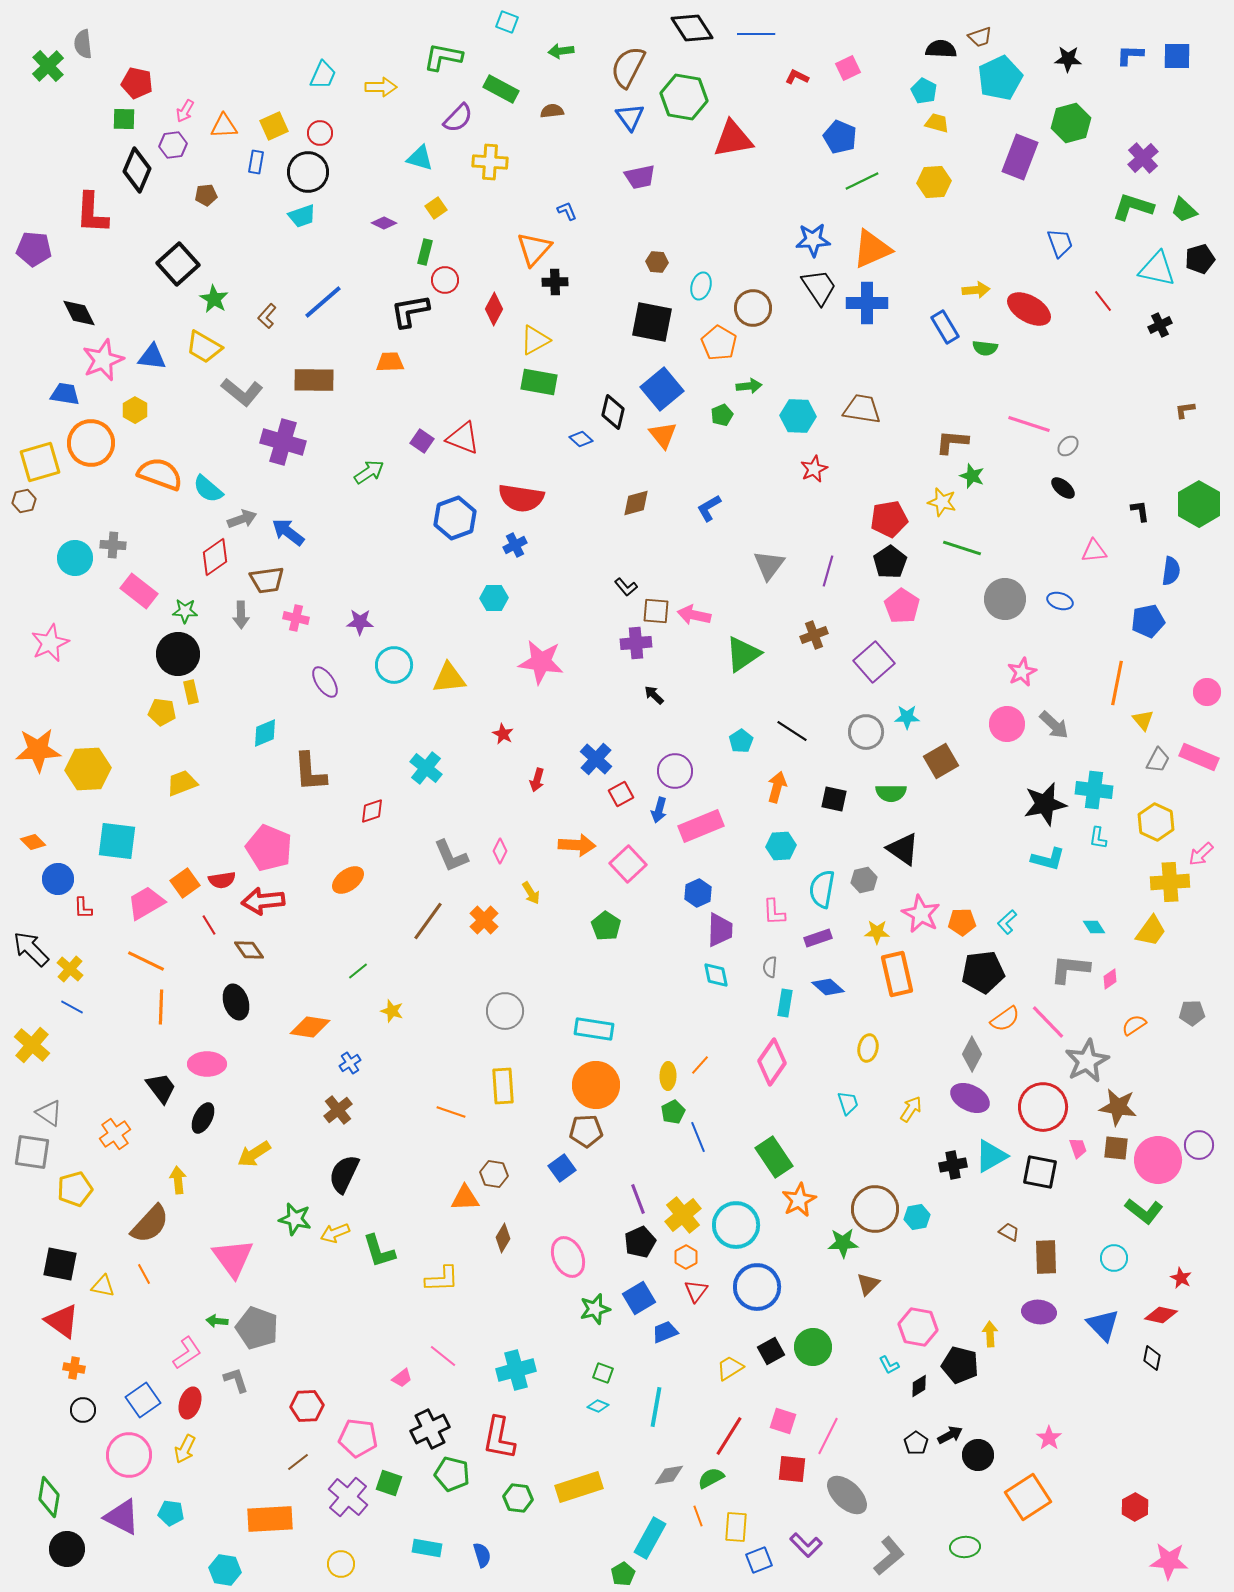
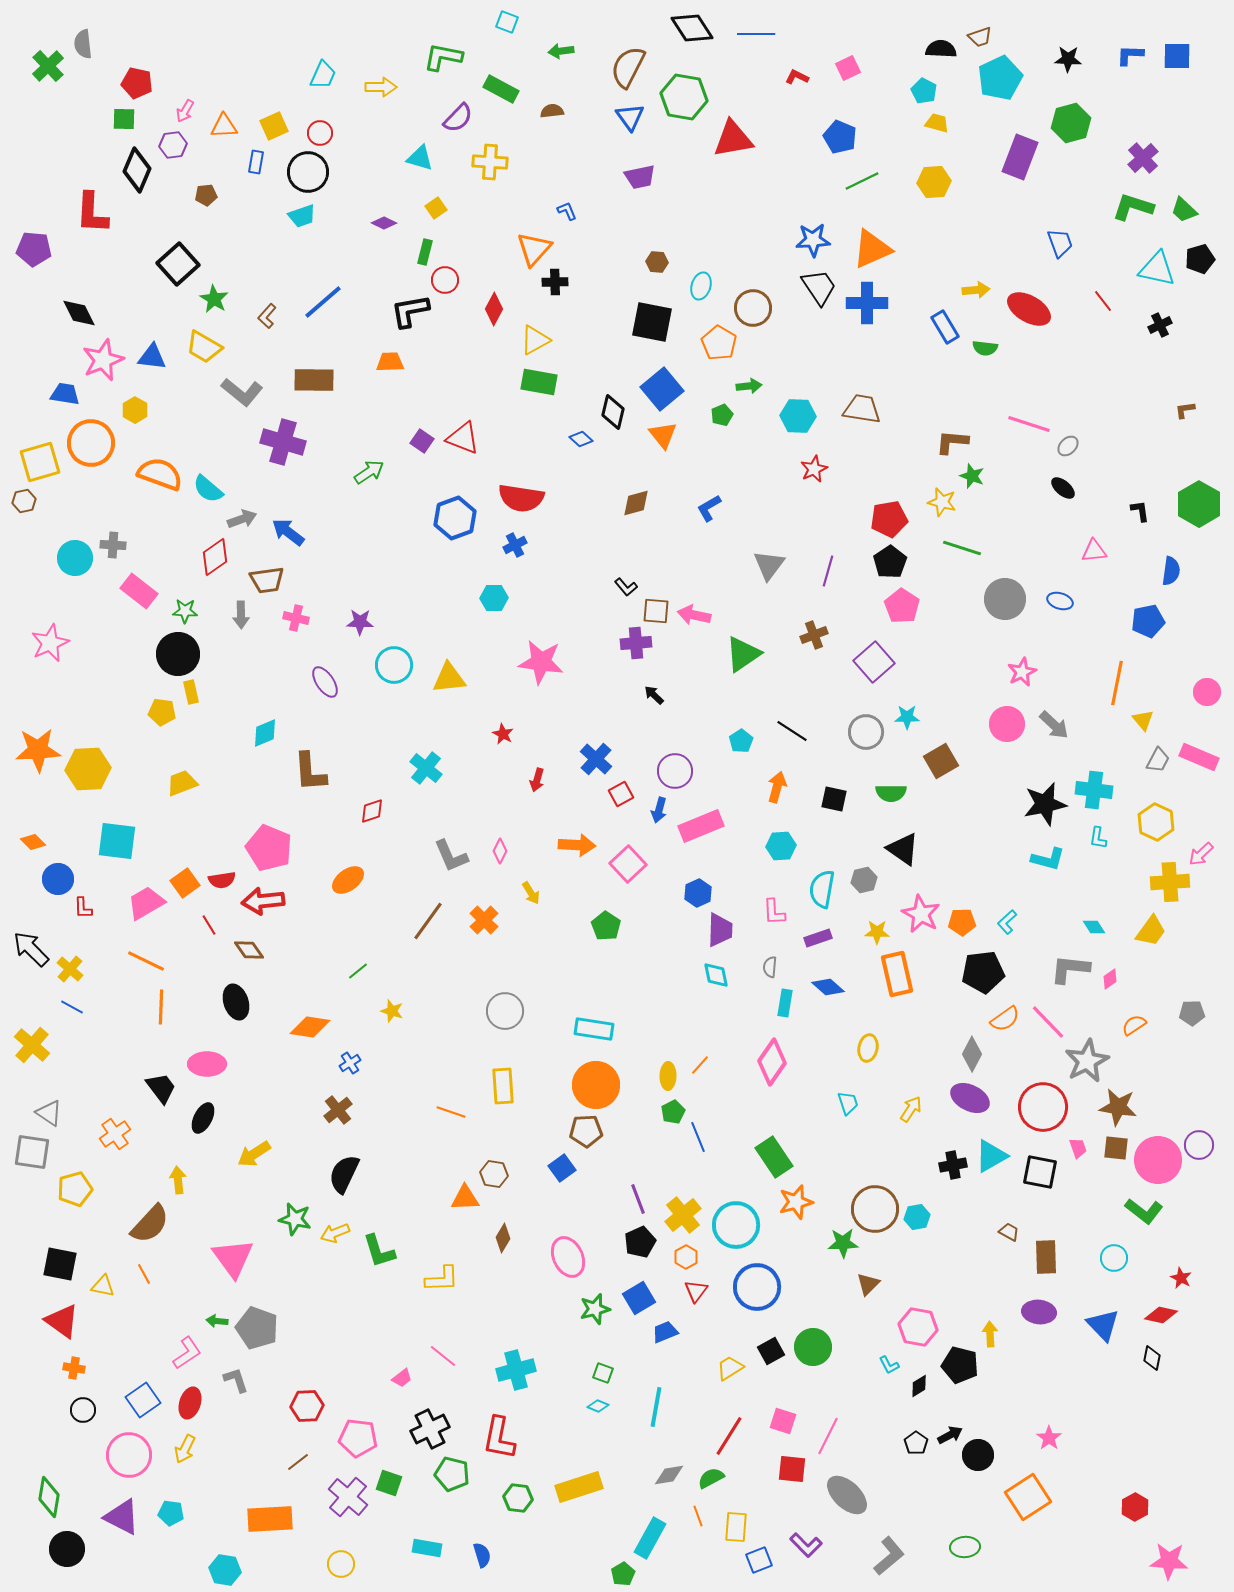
orange star at (799, 1200): moved 3 px left, 2 px down; rotated 12 degrees clockwise
